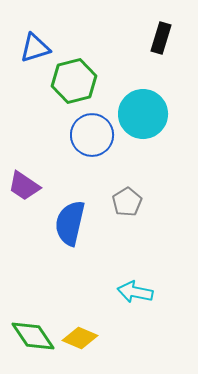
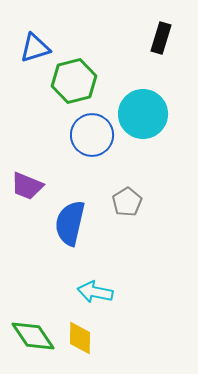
purple trapezoid: moved 3 px right; rotated 12 degrees counterclockwise
cyan arrow: moved 40 px left
yellow diamond: rotated 68 degrees clockwise
